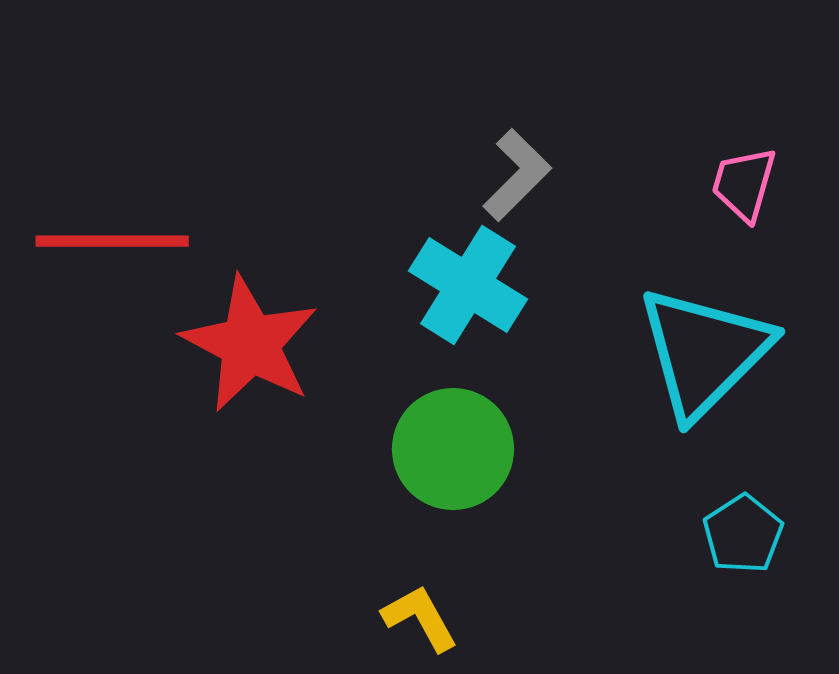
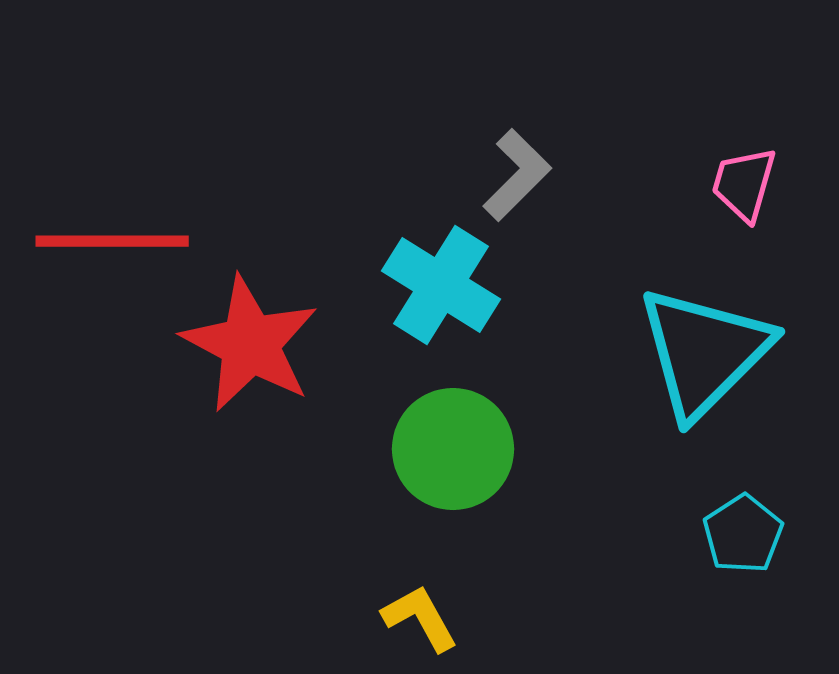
cyan cross: moved 27 px left
